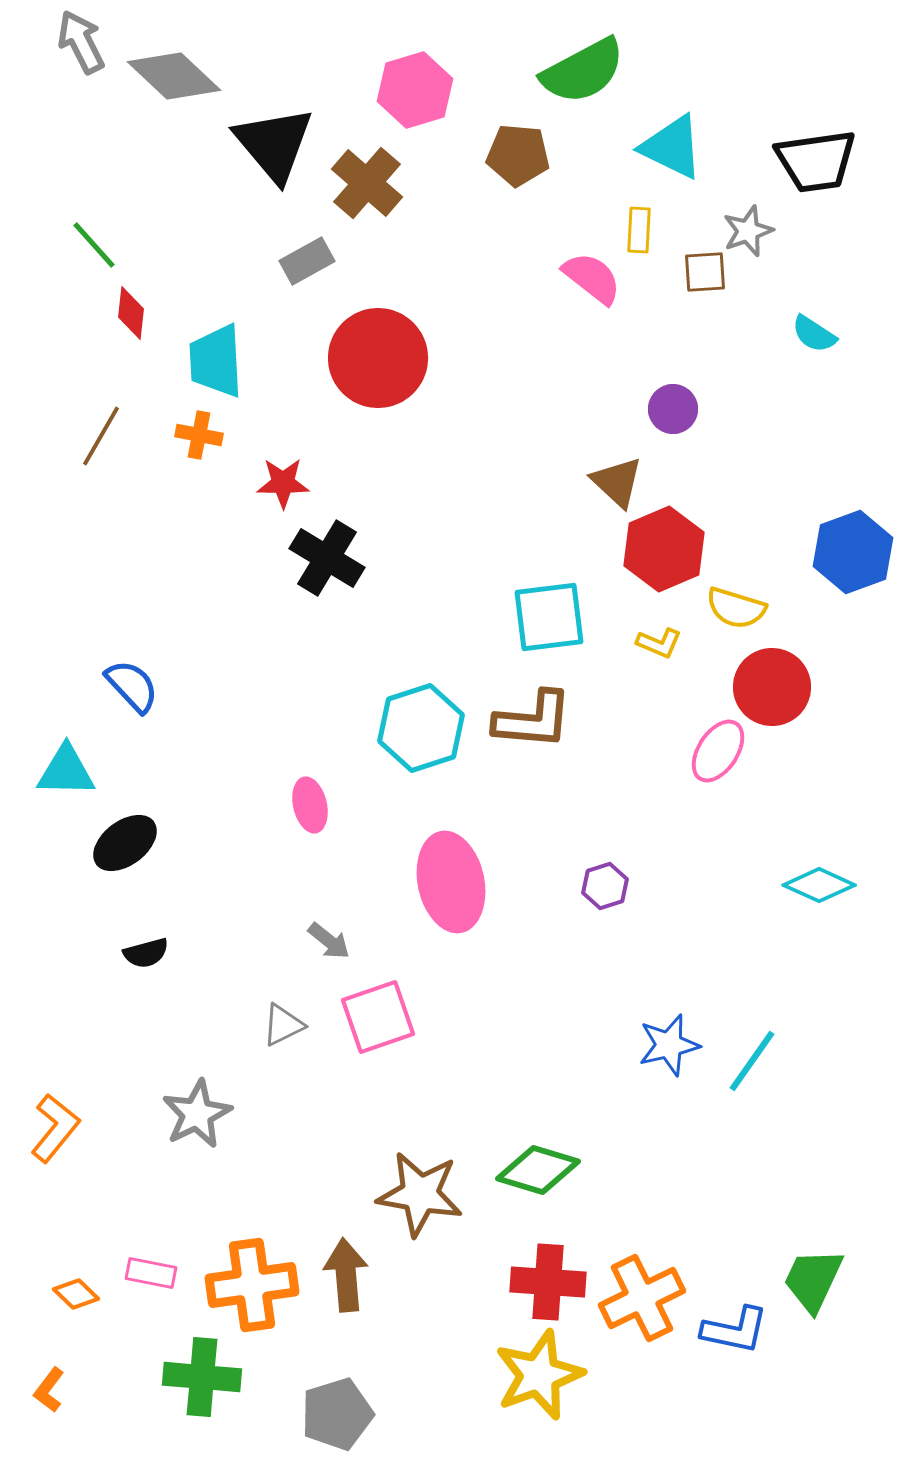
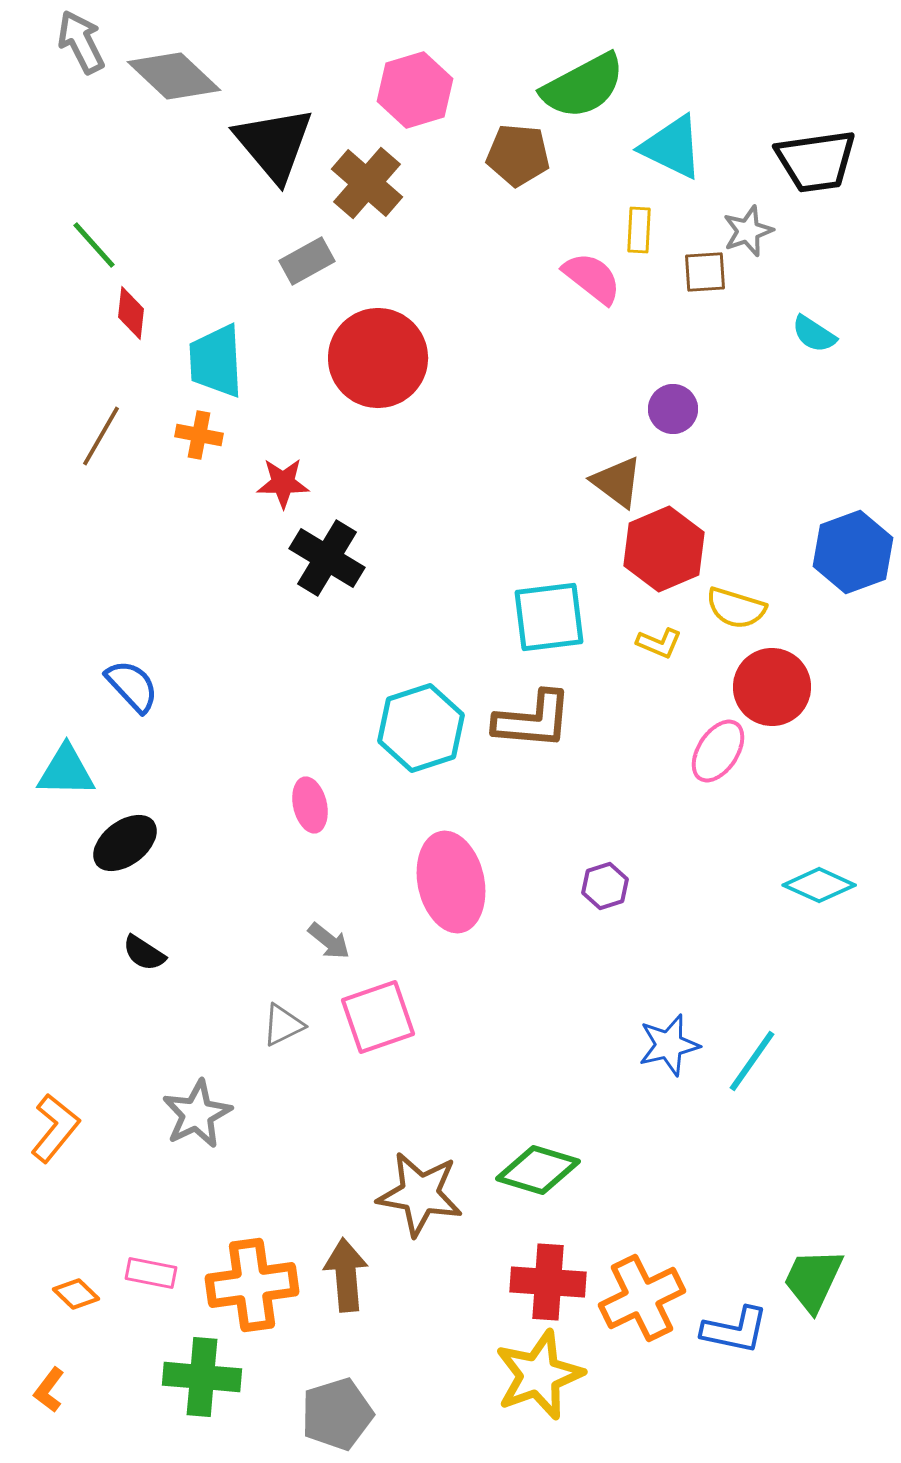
green semicircle at (583, 71): moved 15 px down
brown triangle at (617, 482): rotated 6 degrees counterclockwise
black semicircle at (146, 953): moved 2 px left; rotated 48 degrees clockwise
